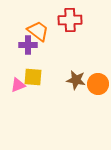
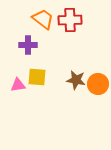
orange trapezoid: moved 5 px right, 12 px up
yellow square: moved 4 px right
pink triangle: rotated 14 degrees clockwise
